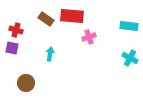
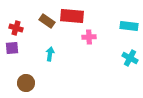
brown rectangle: moved 1 px right, 2 px down
red cross: moved 2 px up
pink cross: rotated 16 degrees clockwise
purple square: rotated 16 degrees counterclockwise
